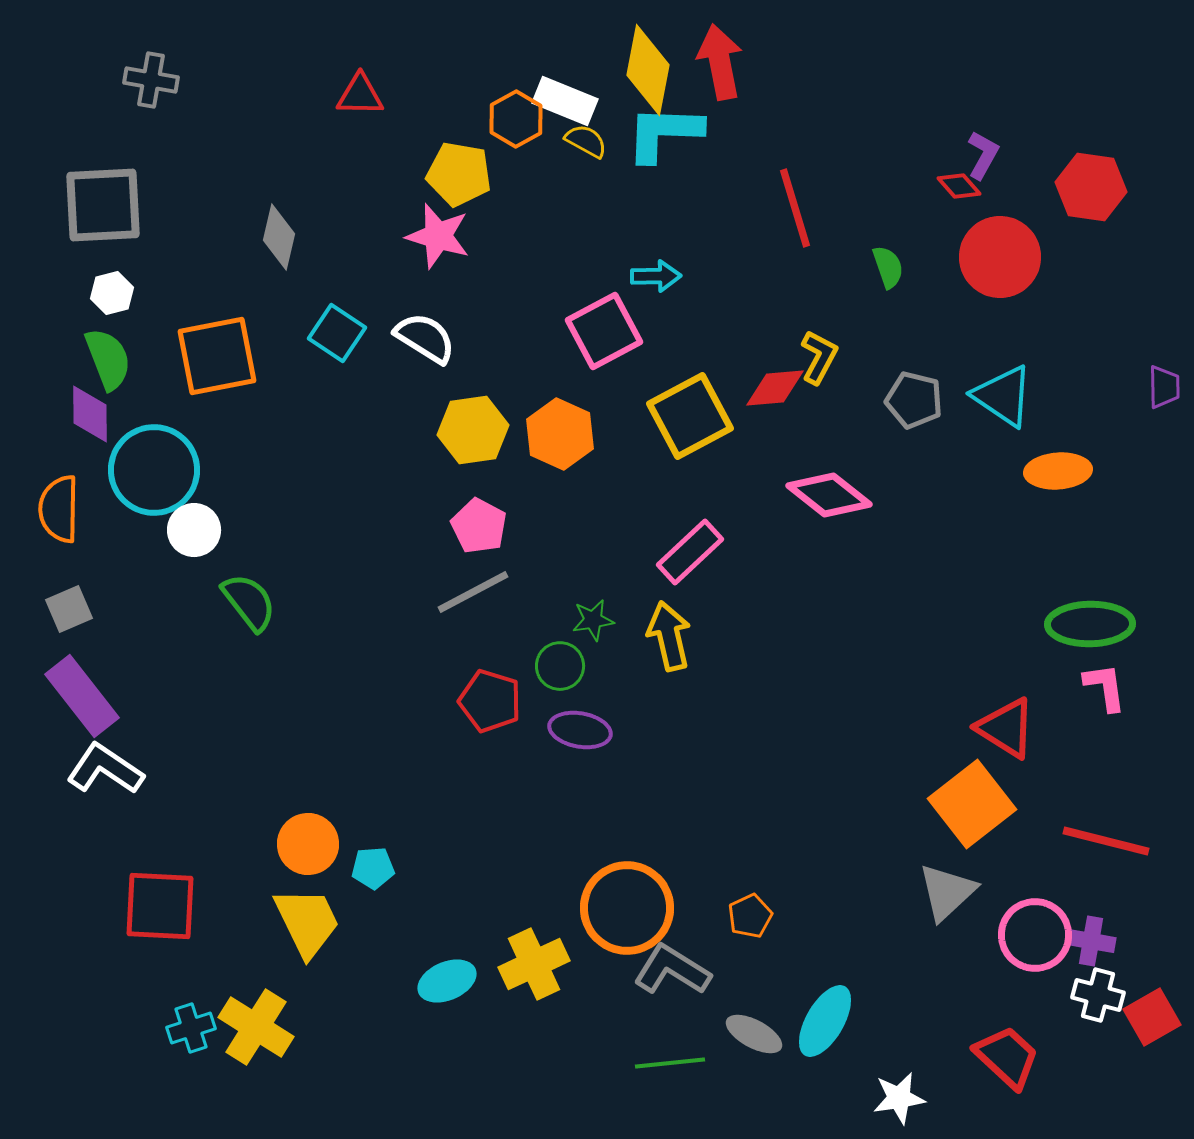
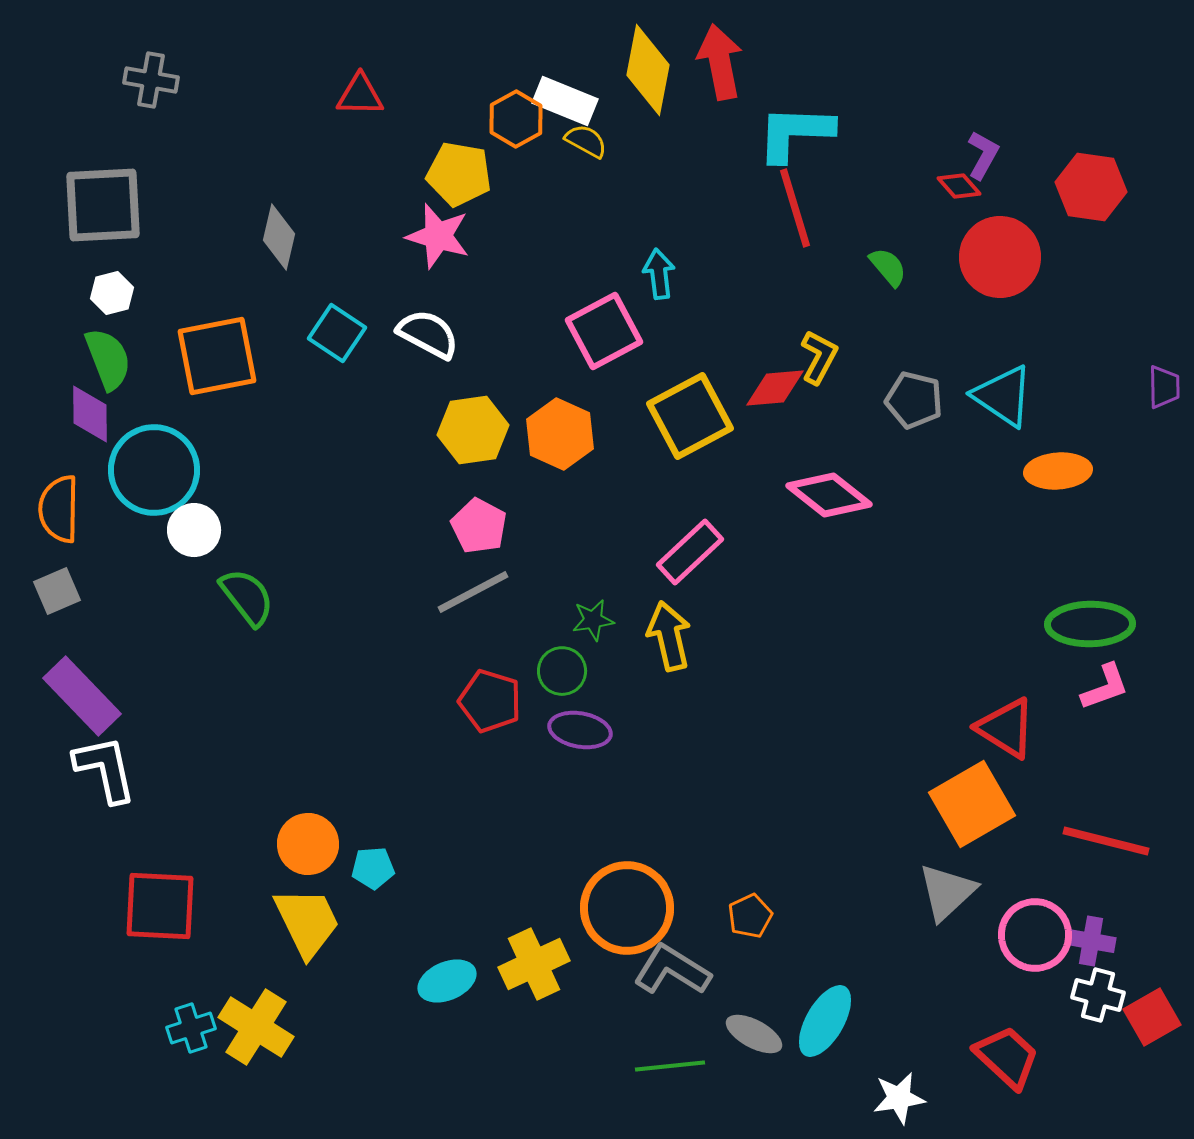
cyan L-shape at (664, 133): moved 131 px right
green semicircle at (888, 267): rotated 21 degrees counterclockwise
cyan arrow at (656, 276): moved 3 px right, 2 px up; rotated 96 degrees counterclockwise
white semicircle at (425, 338): moved 3 px right, 4 px up; rotated 4 degrees counterclockwise
green semicircle at (249, 602): moved 2 px left, 5 px up
gray square at (69, 609): moved 12 px left, 18 px up
green circle at (560, 666): moved 2 px right, 5 px down
pink L-shape at (1105, 687): rotated 78 degrees clockwise
purple rectangle at (82, 696): rotated 6 degrees counterclockwise
white L-shape at (105, 769): rotated 44 degrees clockwise
orange square at (972, 804): rotated 8 degrees clockwise
green line at (670, 1063): moved 3 px down
